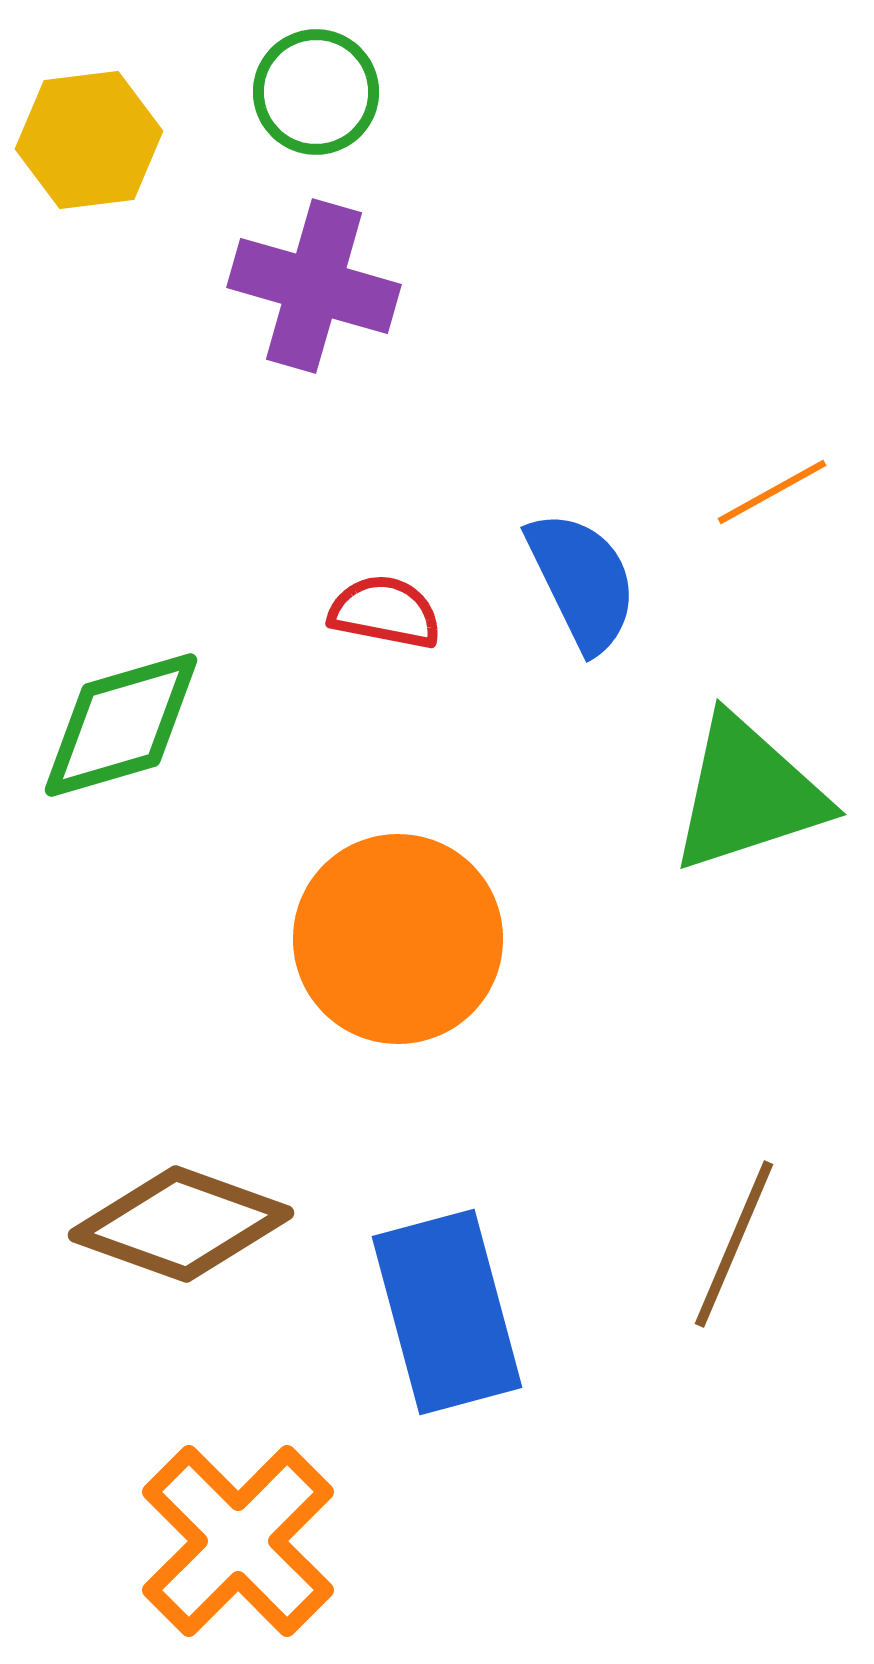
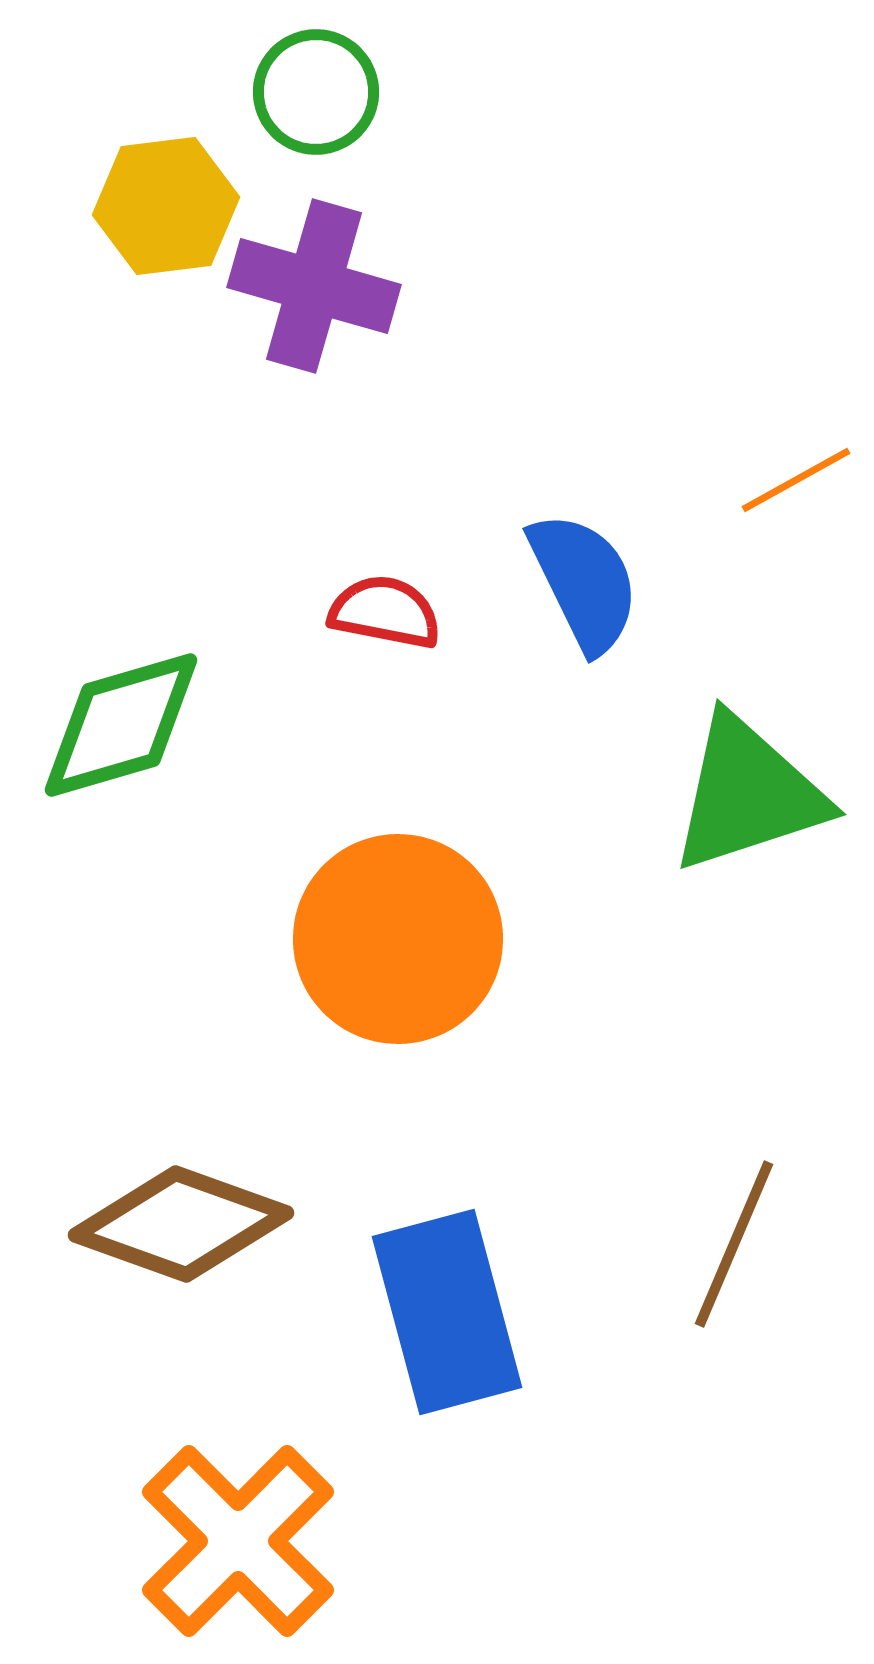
yellow hexagon: moved 77 px right, 66 px down
orange line: moved 24 px right, 12 px up
blue semicircle: moved 2 px right, 1 px down
